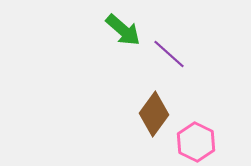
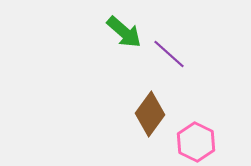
green arrow: moved 1 px right, 2 px down
brown diamond: moved 4 px left
